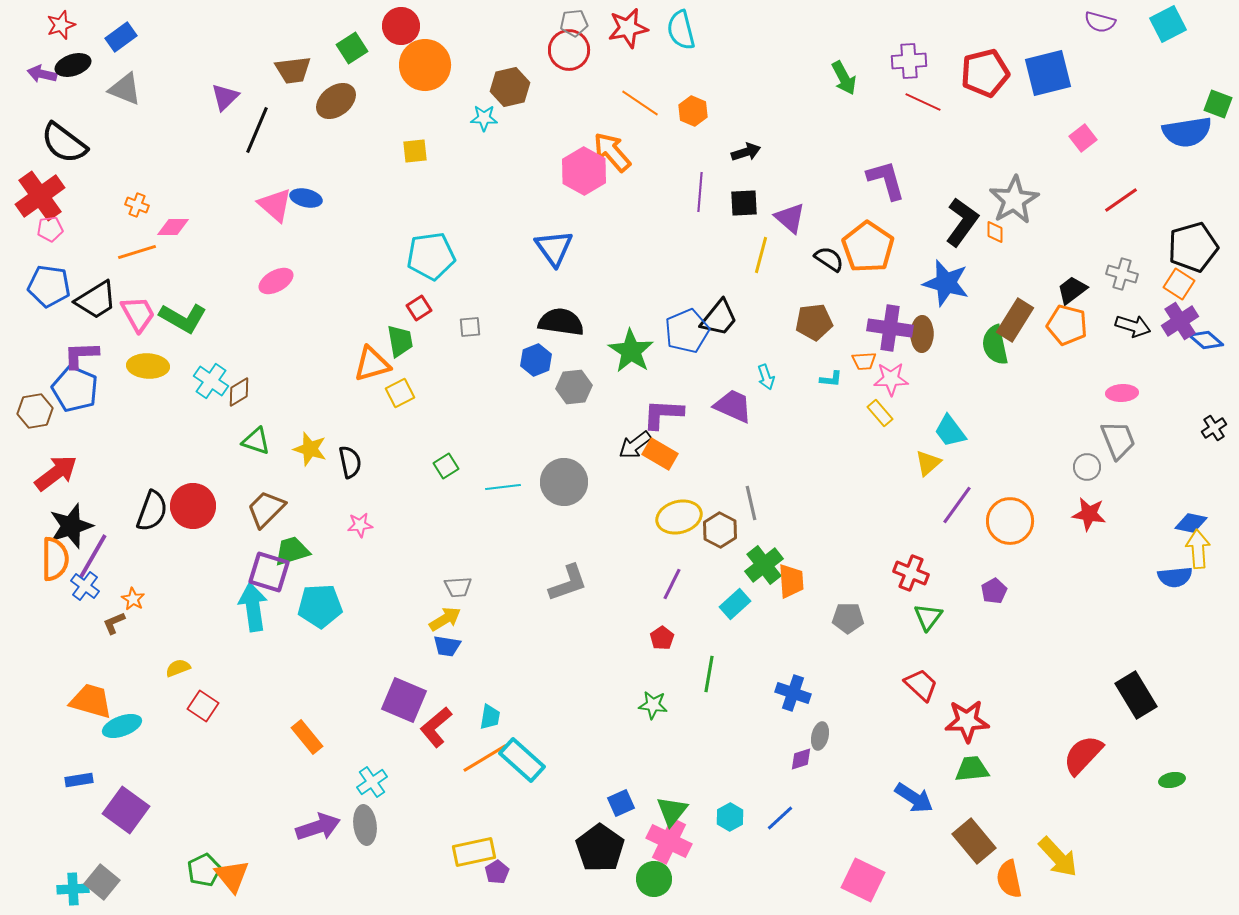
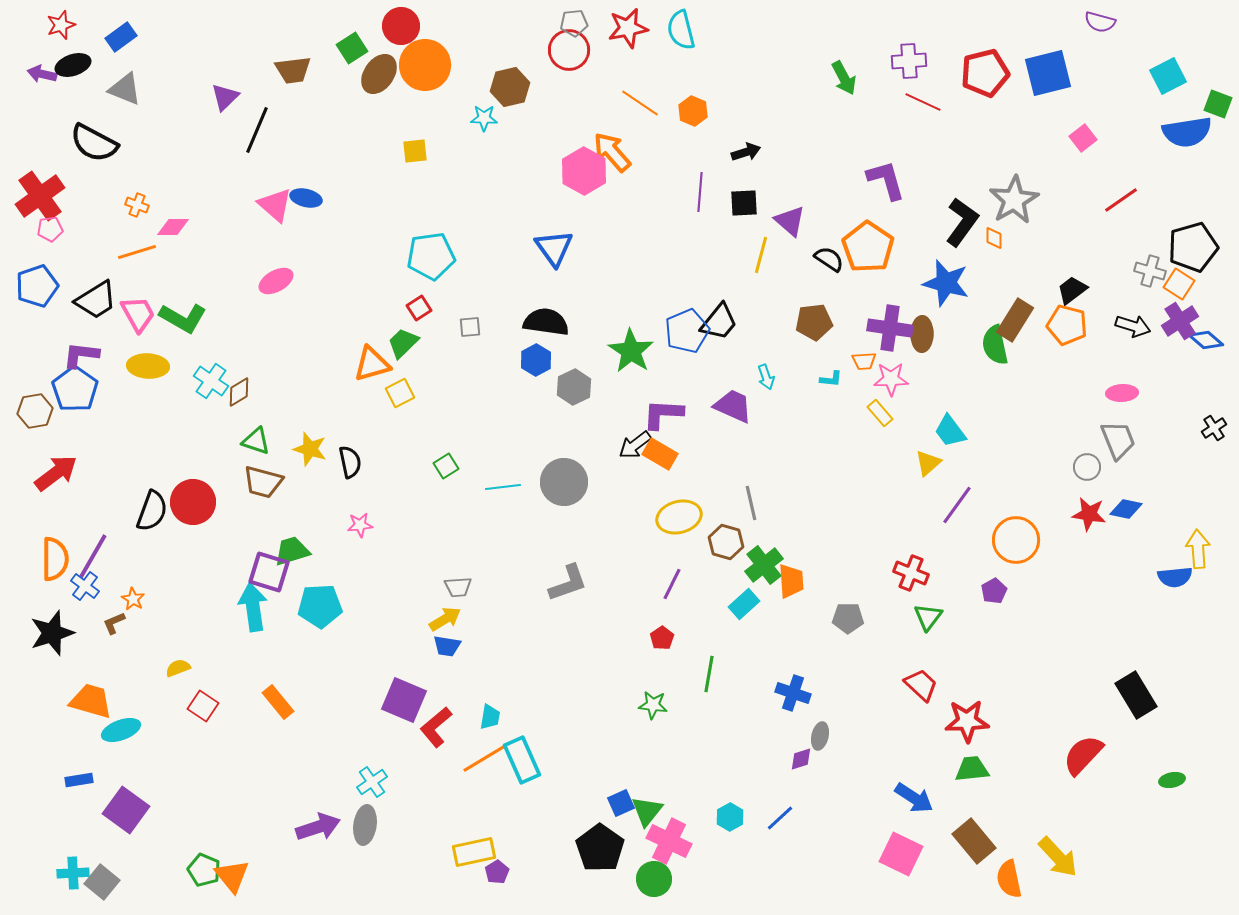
cyan square at (1168, 24): moved 52 px down
brown ellipse at (336, 101): moved 43 px right, 27 px up; rotated 18 degrees counterclockwise
black semicircle at (64, 143): moved 30 px right; rotated 9 degrees counterclockwise
purple triangle at (790, 218): moved 3 px down
orange diamond at (995, 232): moved 1 px left, 6 px down
gray cross at (1122, 274): moved 28 px right, 3 px up
blue pentagon at (49, 286): moved 12 px left; rotated 27 degrees counterclockwise
black trapezoid at (719, 318): moved 4 px down
black semicircle at (561, 322): moved 15 px left
green trapezoid at (400, 341): moved 3 px right, 2 px down; rotated 124 degrees counterclockwise
purple L-shape at (81, 355): rotated 9 degrees clockwise
blue hexagon at (536, 360): rotated 8 degrees counterclockwise
gray hexagon at (574, 387): rotated 20 degrees counterclockwise
blue pentagon at (75, 389): rotated 12 degrees clockwise
red circle at (193, 506): moved 4 px up
brown trapezoid at (266, 509): moved 3 px left, 27 px up; rotated 120 degrees counterclockwise
orange circle at (1010, 521): moved 6 px right, 19 px down
blue diamond at (1191, 523): moved 65 px left, 14 px up
black star at (71, 526): moved 19 px left, 107 px down
brown hexagon at (720, 530): moved 6 px right, 12 px down; rotated 12 degrees counterclockwise
cyan rectangle at (735, 604): moved 9 px right
cyan ellipse at (122, 726): moved 1 px left, 4 px down
orange rectangle at (307, 737): moved 29 px left, 35 px up
cyan rectangle at (522, 760): rotated 24 degrees clockwise
green triangle at (672, 811): moved 25 px left
gray ellipse at (365, 825): rotated 15 degrees clockwise
green pentagon at (204, 870): rotated 24 degrees counterclockwise
pink square at (863, 880): moved 38 px right, 26 px up
cyan cross at (73, 889): moved 16 px up
